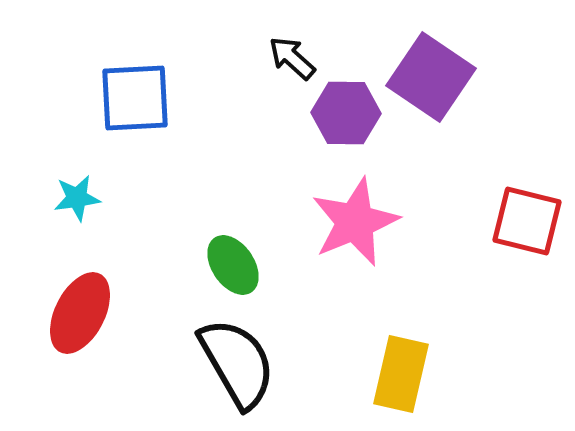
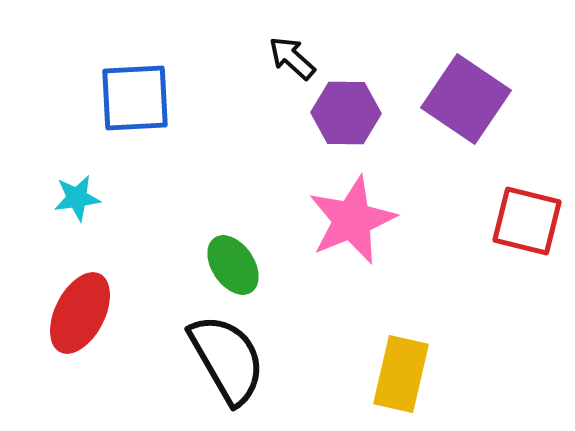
purple square: moved 35 px right, 22 px down
pink star: moved 3 px left, 2 px up
black semicircle: moved 10 px left, 4 px up
